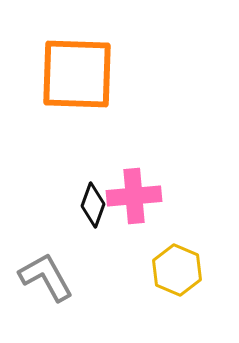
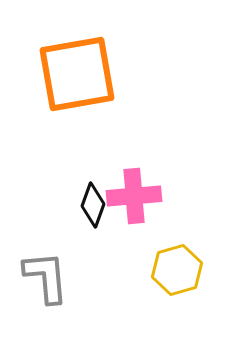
orange square: rotated 12 degrees counterclockwise
yellow hexagon: rotated 21 degrees clockwise
gray L-shape: rotated 24 degrees clockwise
